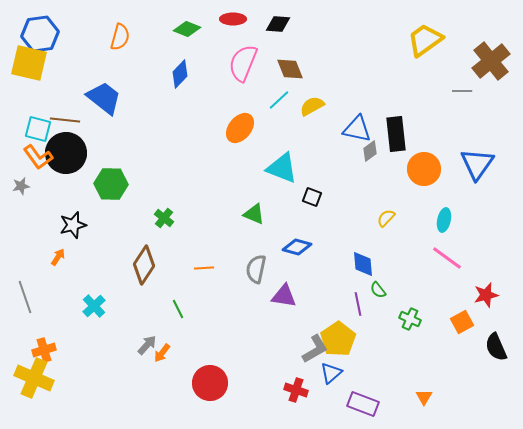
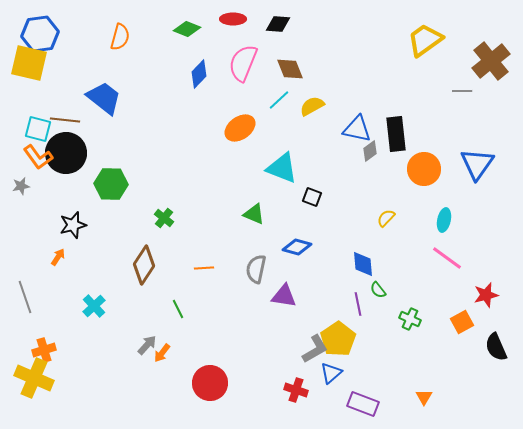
blue diamond at (180, 74): moved 19 px right
orange ellipse at (240, 128): rotated 16 degrees clockwise
